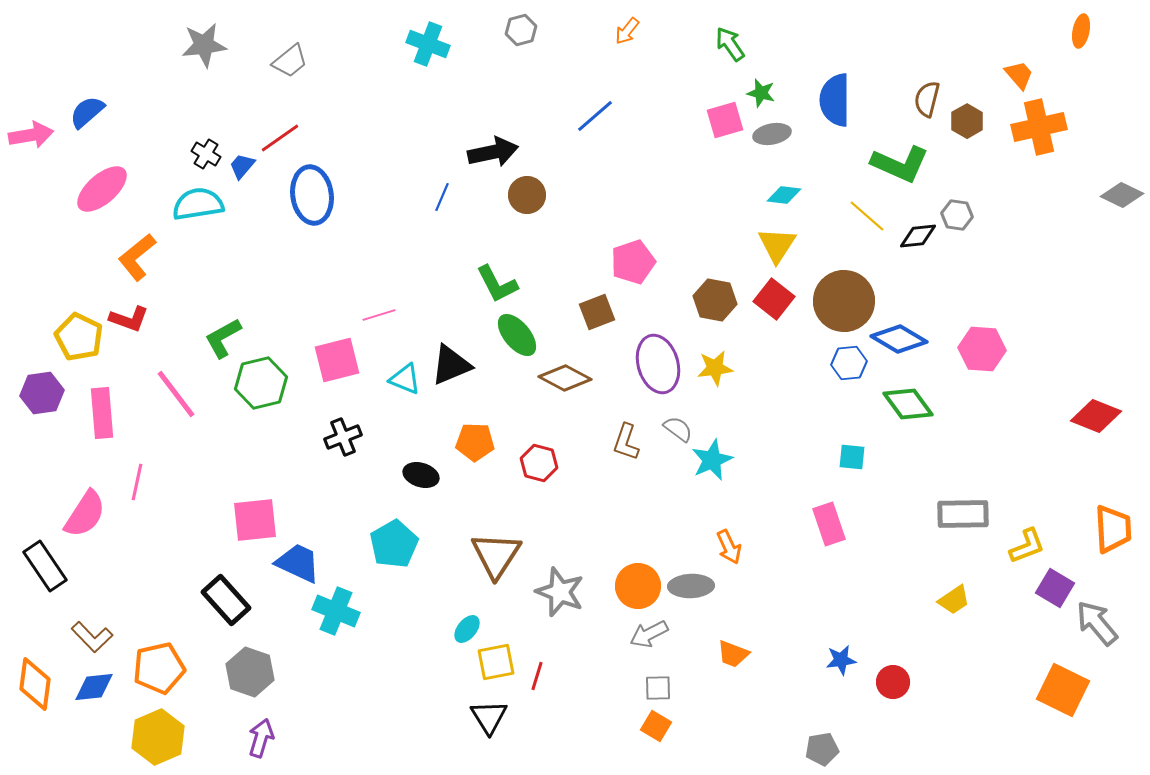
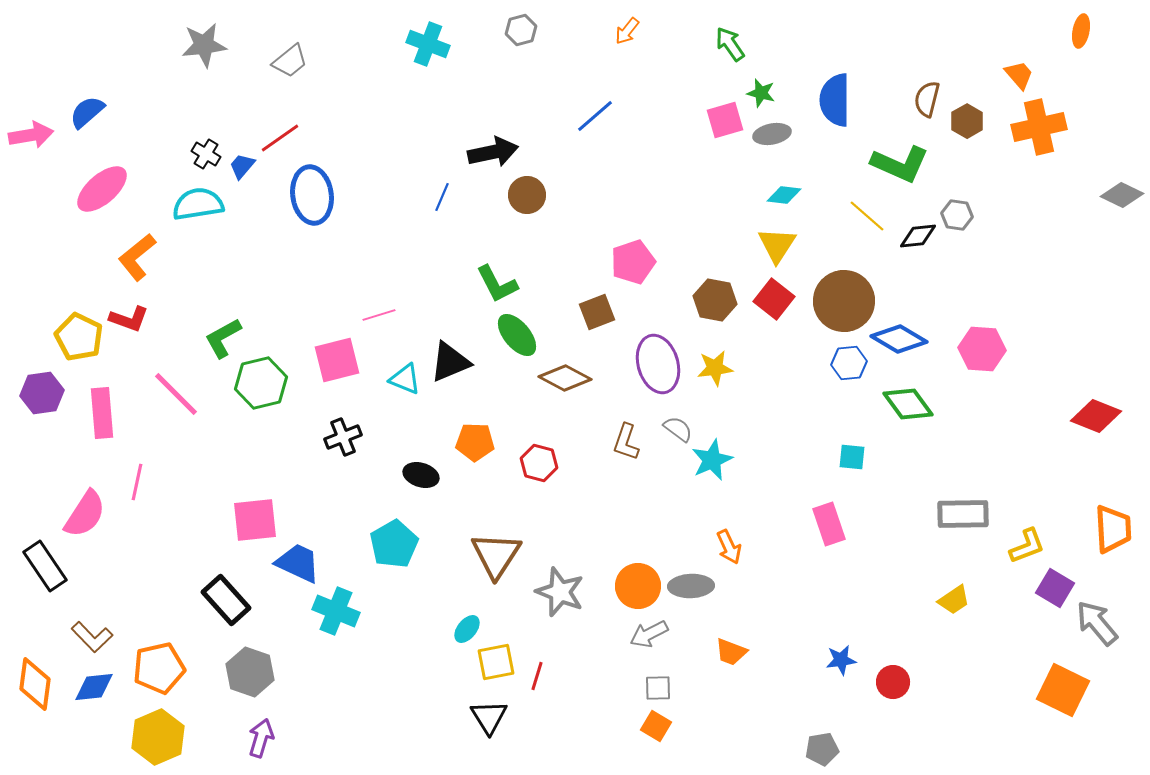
black triangle at (451, 365): moved 1 px left, 3 px up
pink line at (176, 394): rotated 8 degrees counterclockwise
orange trapezoid at (733, 654): moved 2 px left, 2 px up
